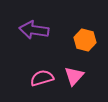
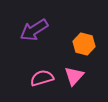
purple arrow: rotated 40 degrees counterclockwise
orange hexagon: moved 1 px left, 4 px down
